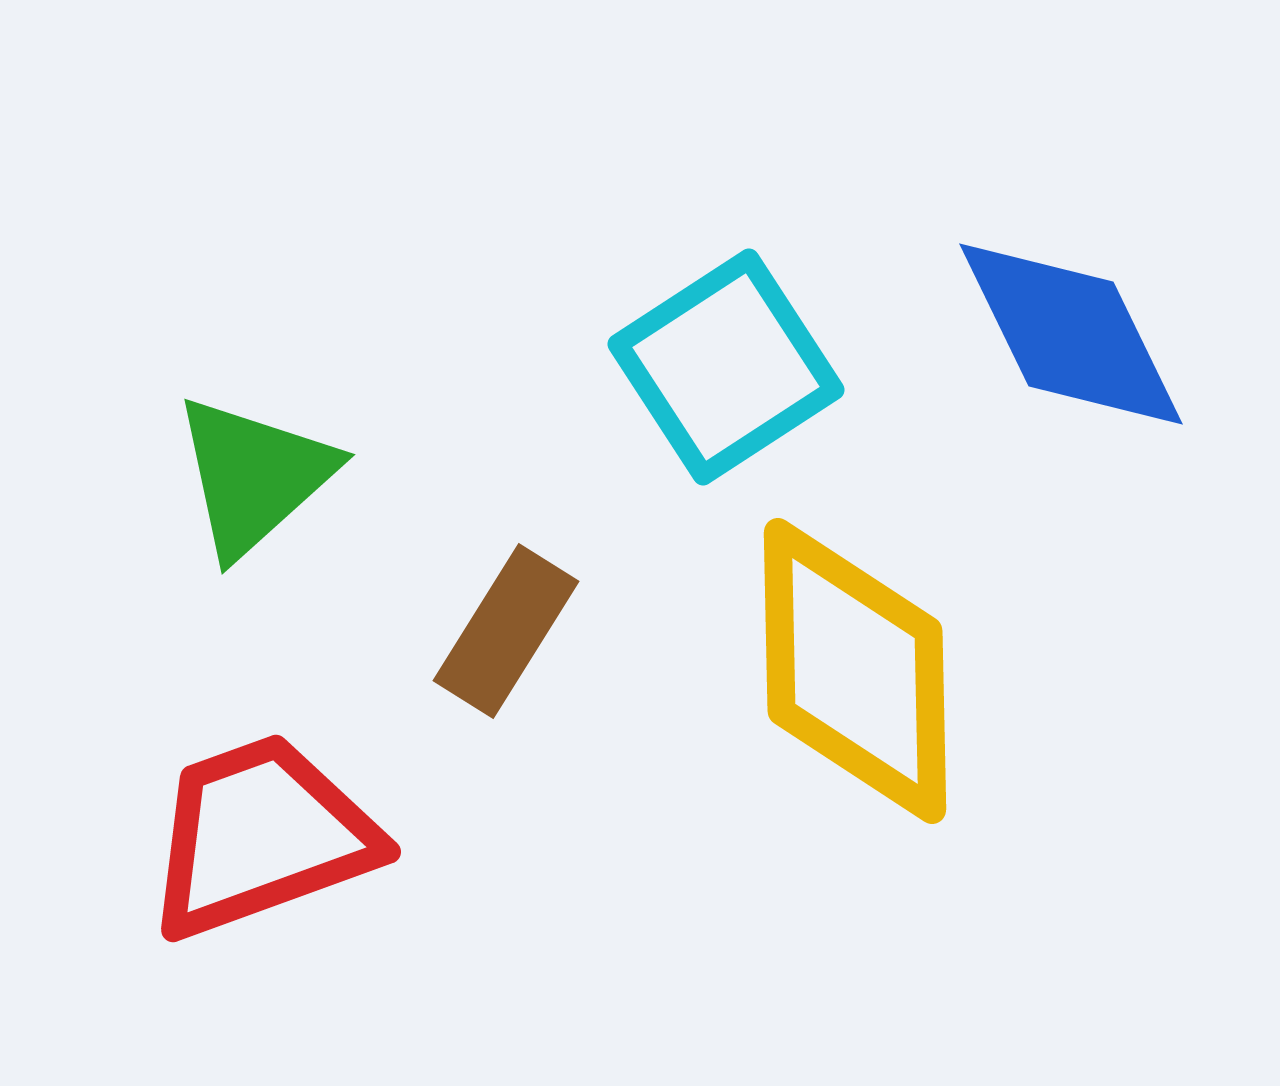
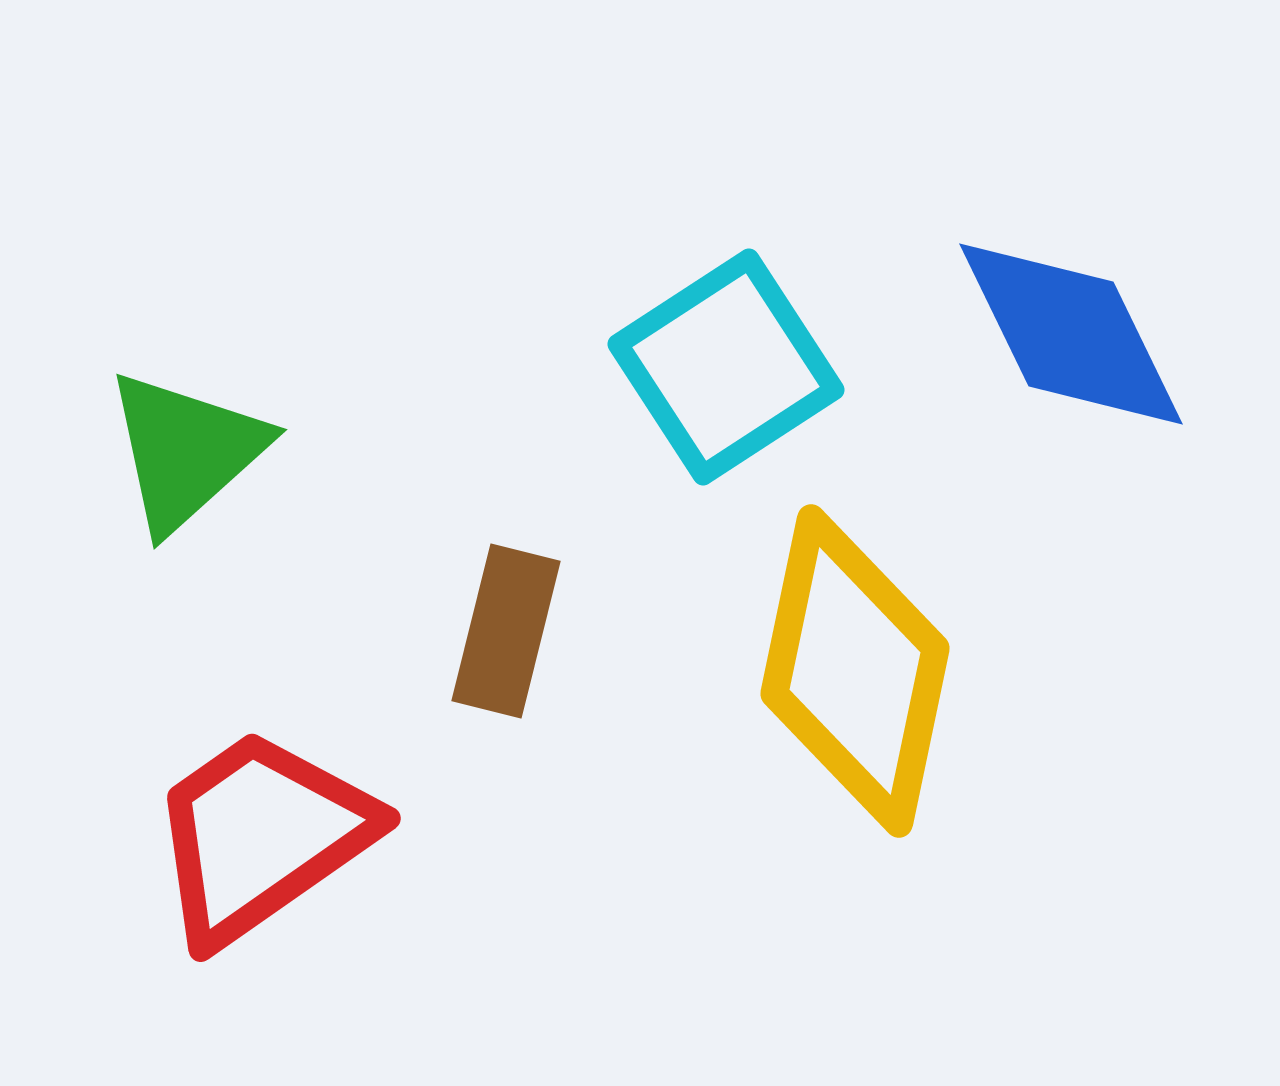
green triangle: moved 68 px left, 25 px up
brown rectangle: rotated 18 degrees counterclockwise
yellow diamond: rotated 13 degrees clockwise
red trapezoid: rotated 15 degrees counterclockwise
